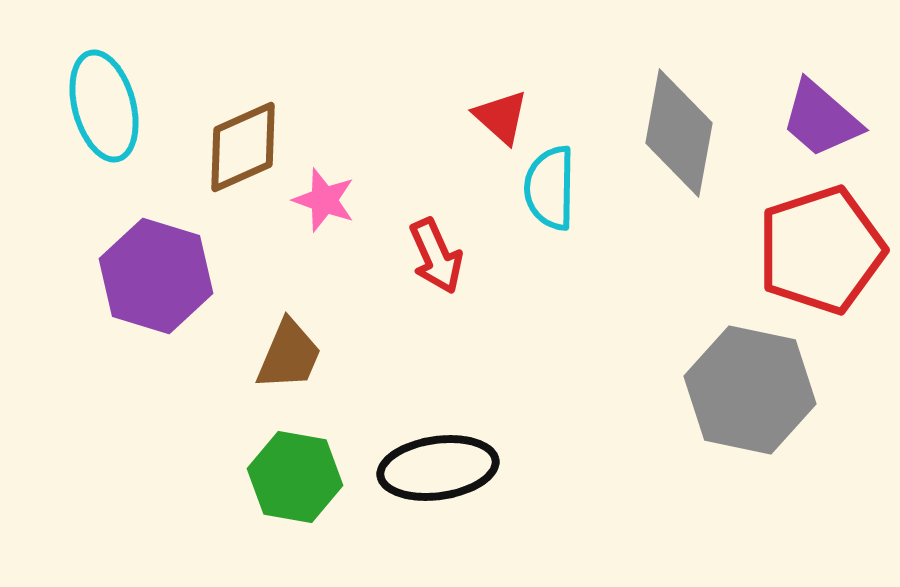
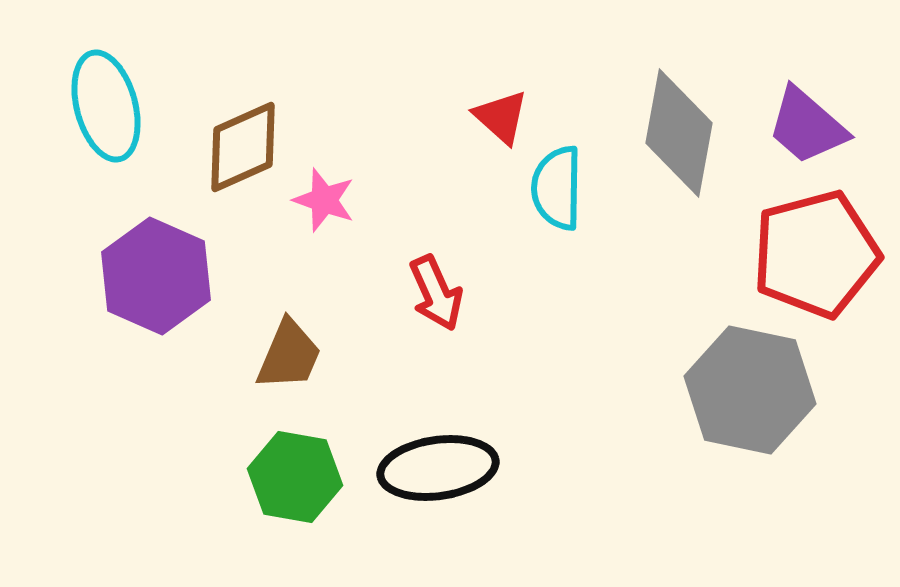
cyan ellipse: moved 2 px right
purple trapezoid: moved 14 px left, 7 px down
cyan semicircle: moved 7 px right
red pentagon: moved 5 px left, 4 px down; rotated 3 degrees clockwise
red arrow: moved 37 px down
purple hexagon: rotated 7 degrees clockwise
